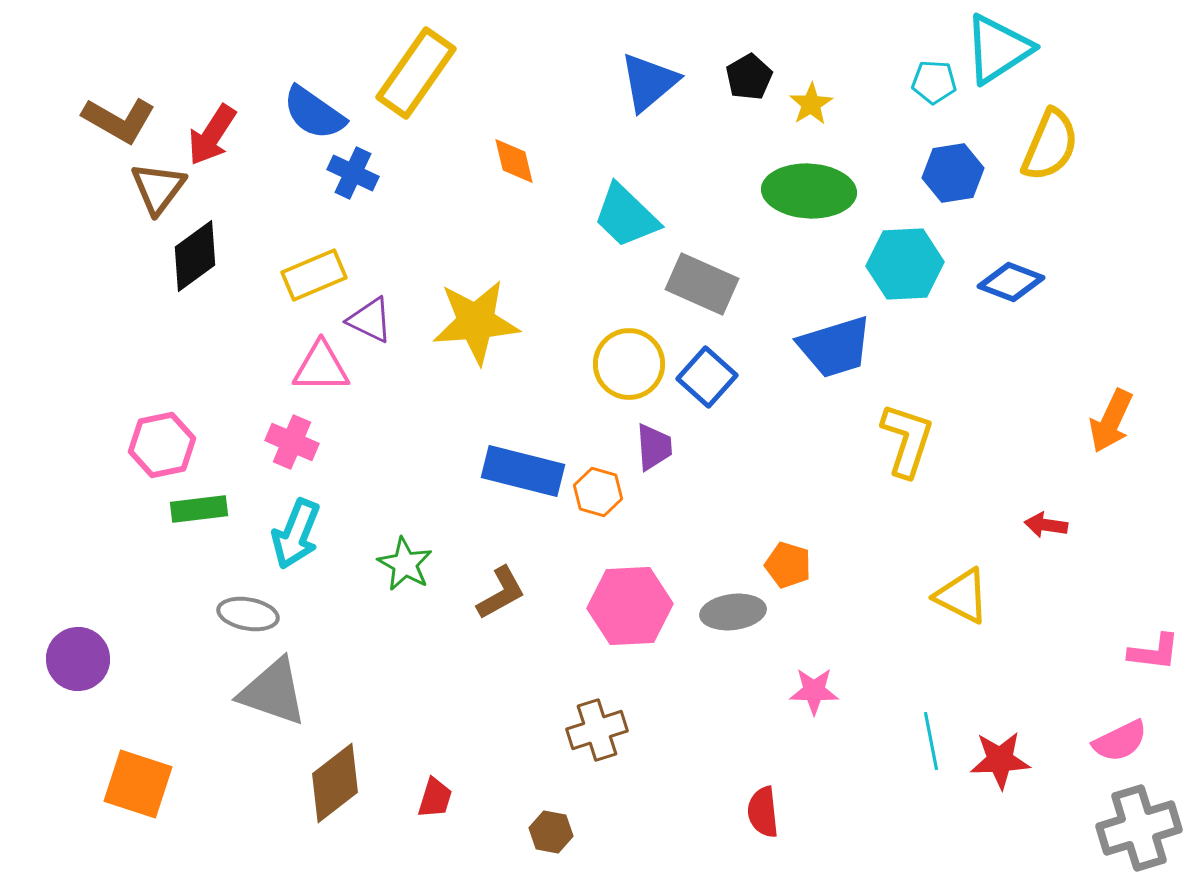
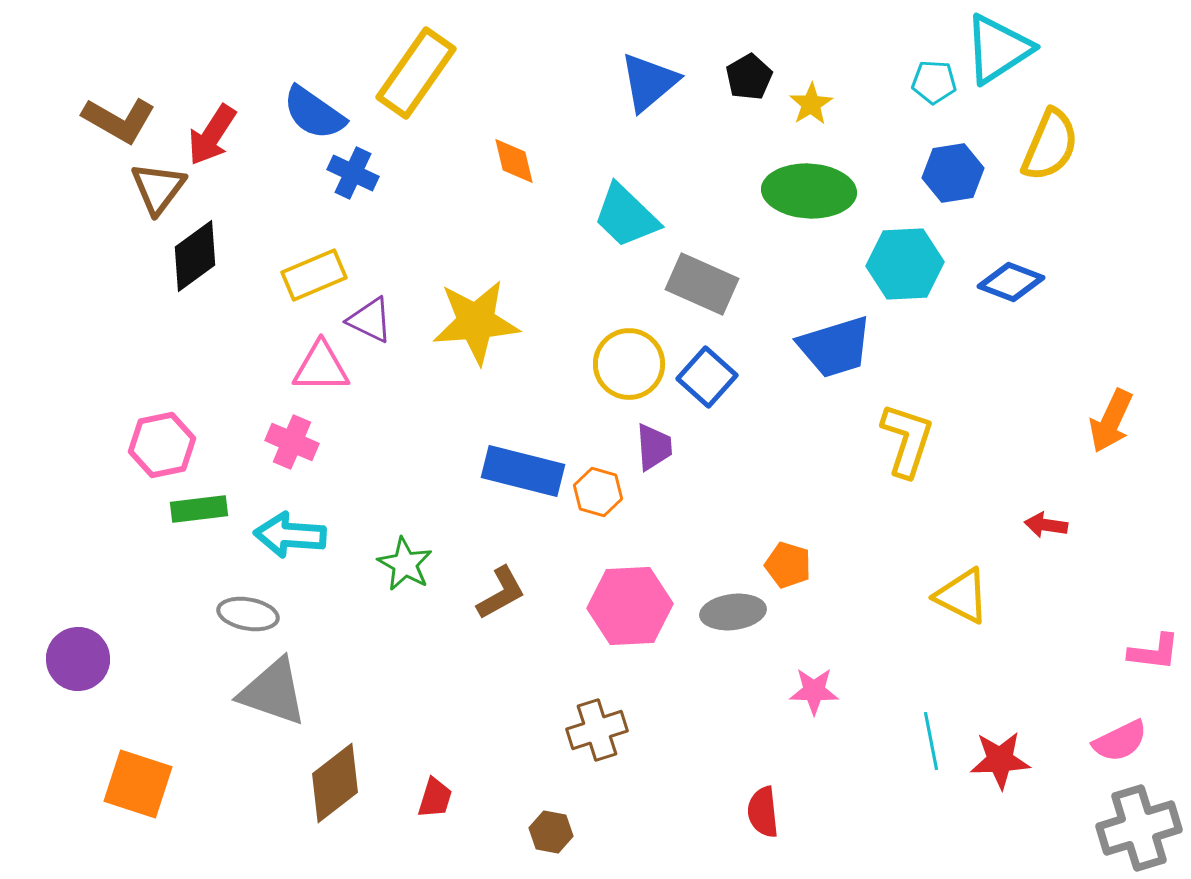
cyan arrow at (296, 534): moved 6 px left, 1 px down; rotated 72 degrees clockwise
